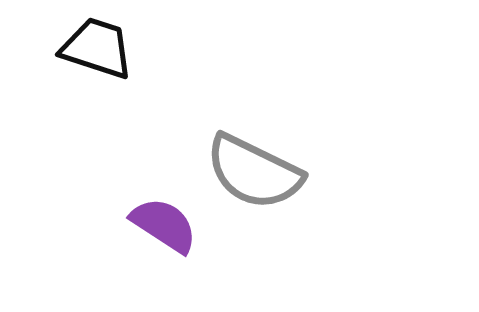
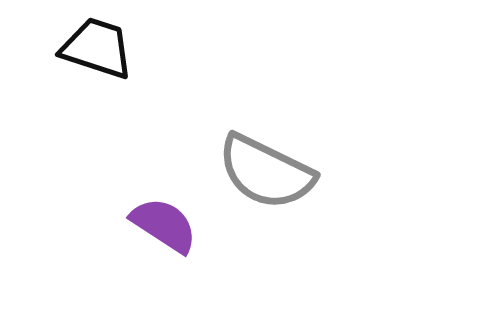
gray semicircle: moved 12 px right
